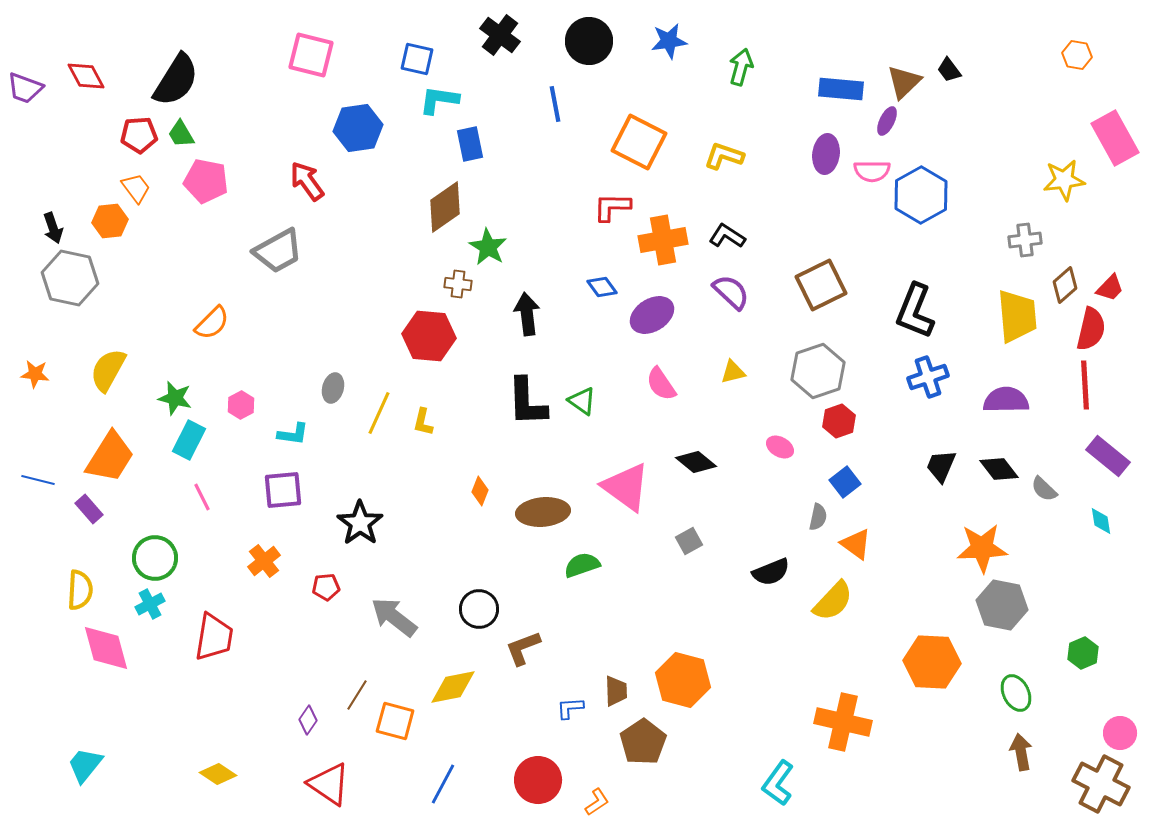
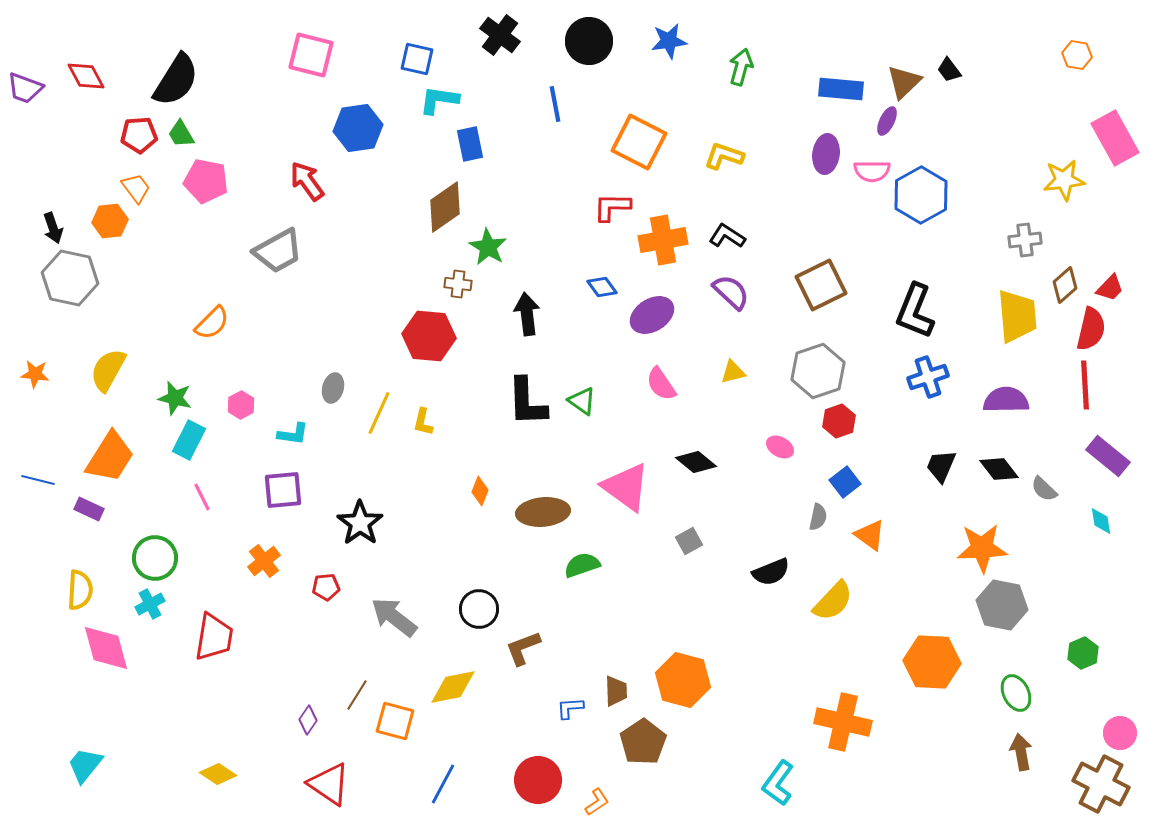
purple rectangle at (89, 509): rotated 24 degrees counterclockwise
orange triangle at (856, 544): moved 14 px right, 9 px up
